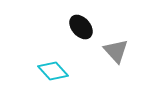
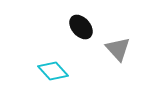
gray triangle: moved 2 px right, 2 px up
